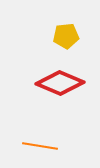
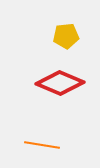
orange line: moved 2 px right, 1 px up
